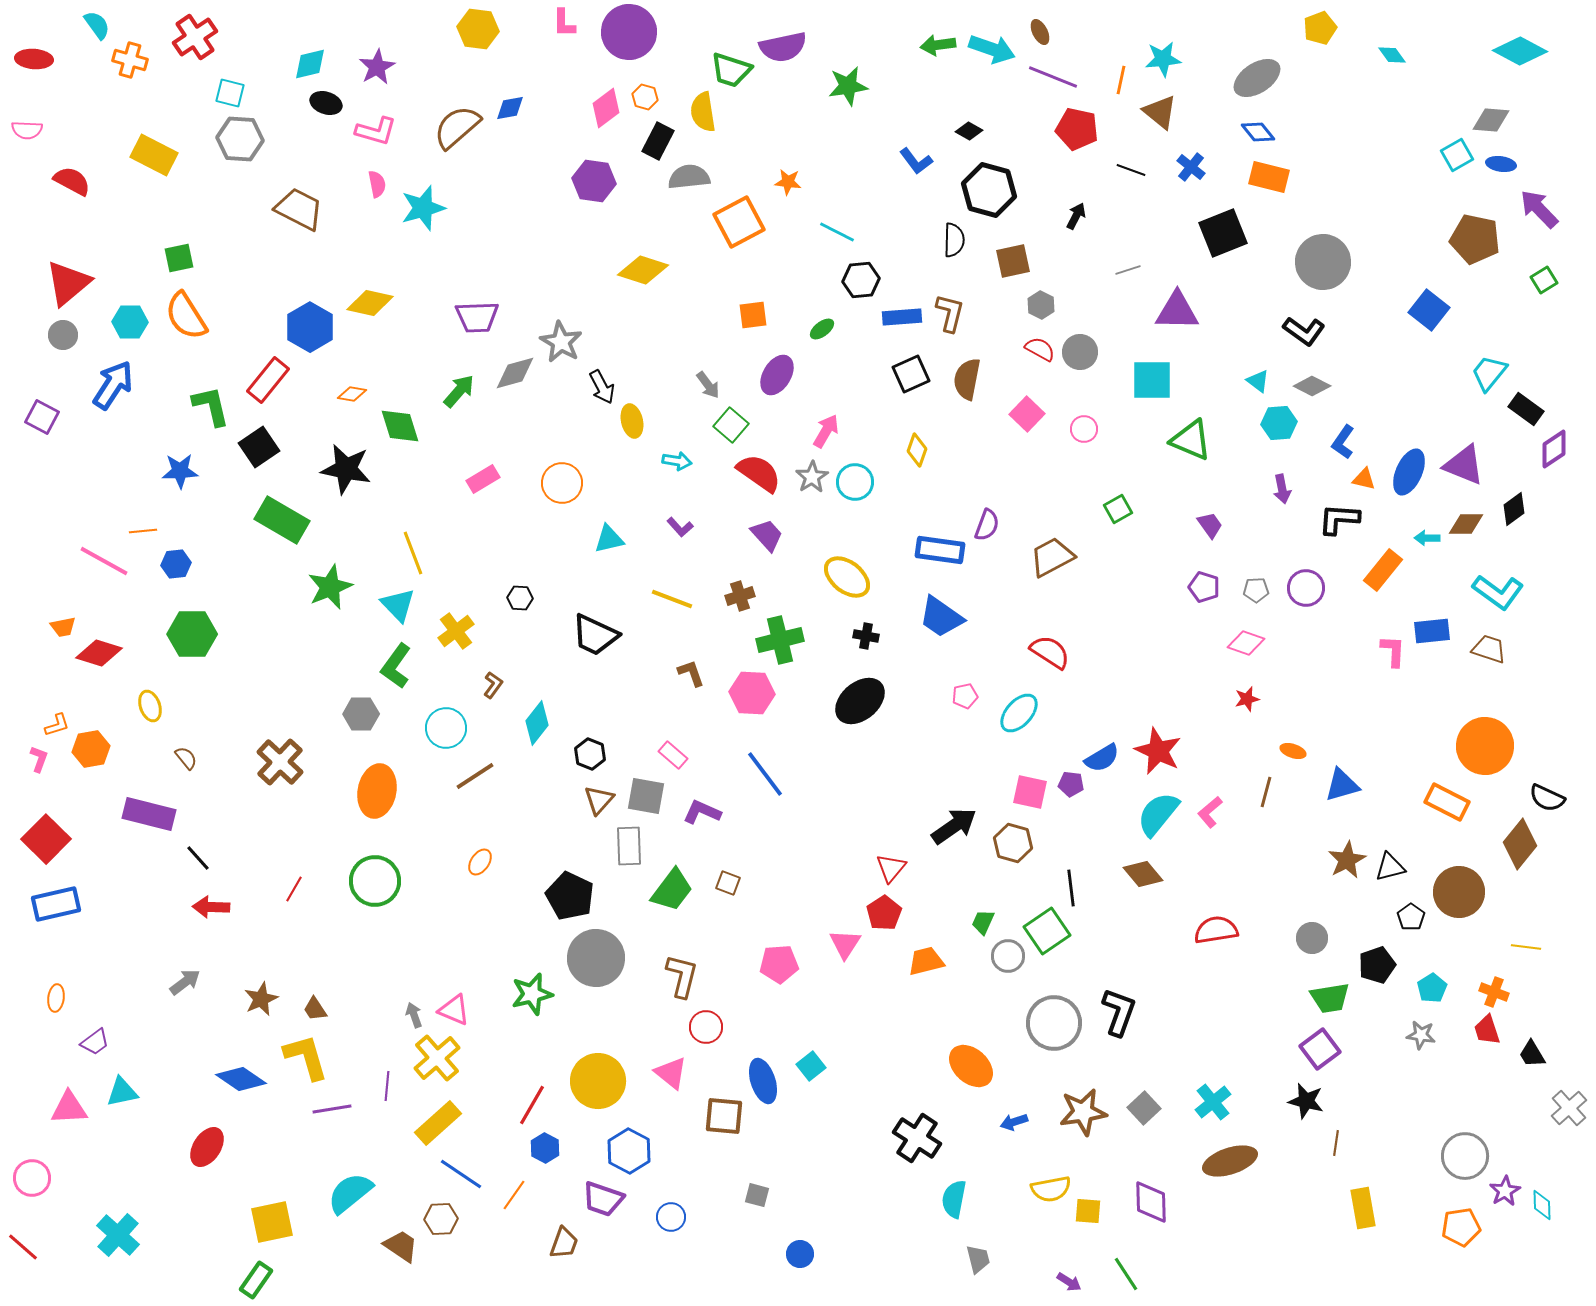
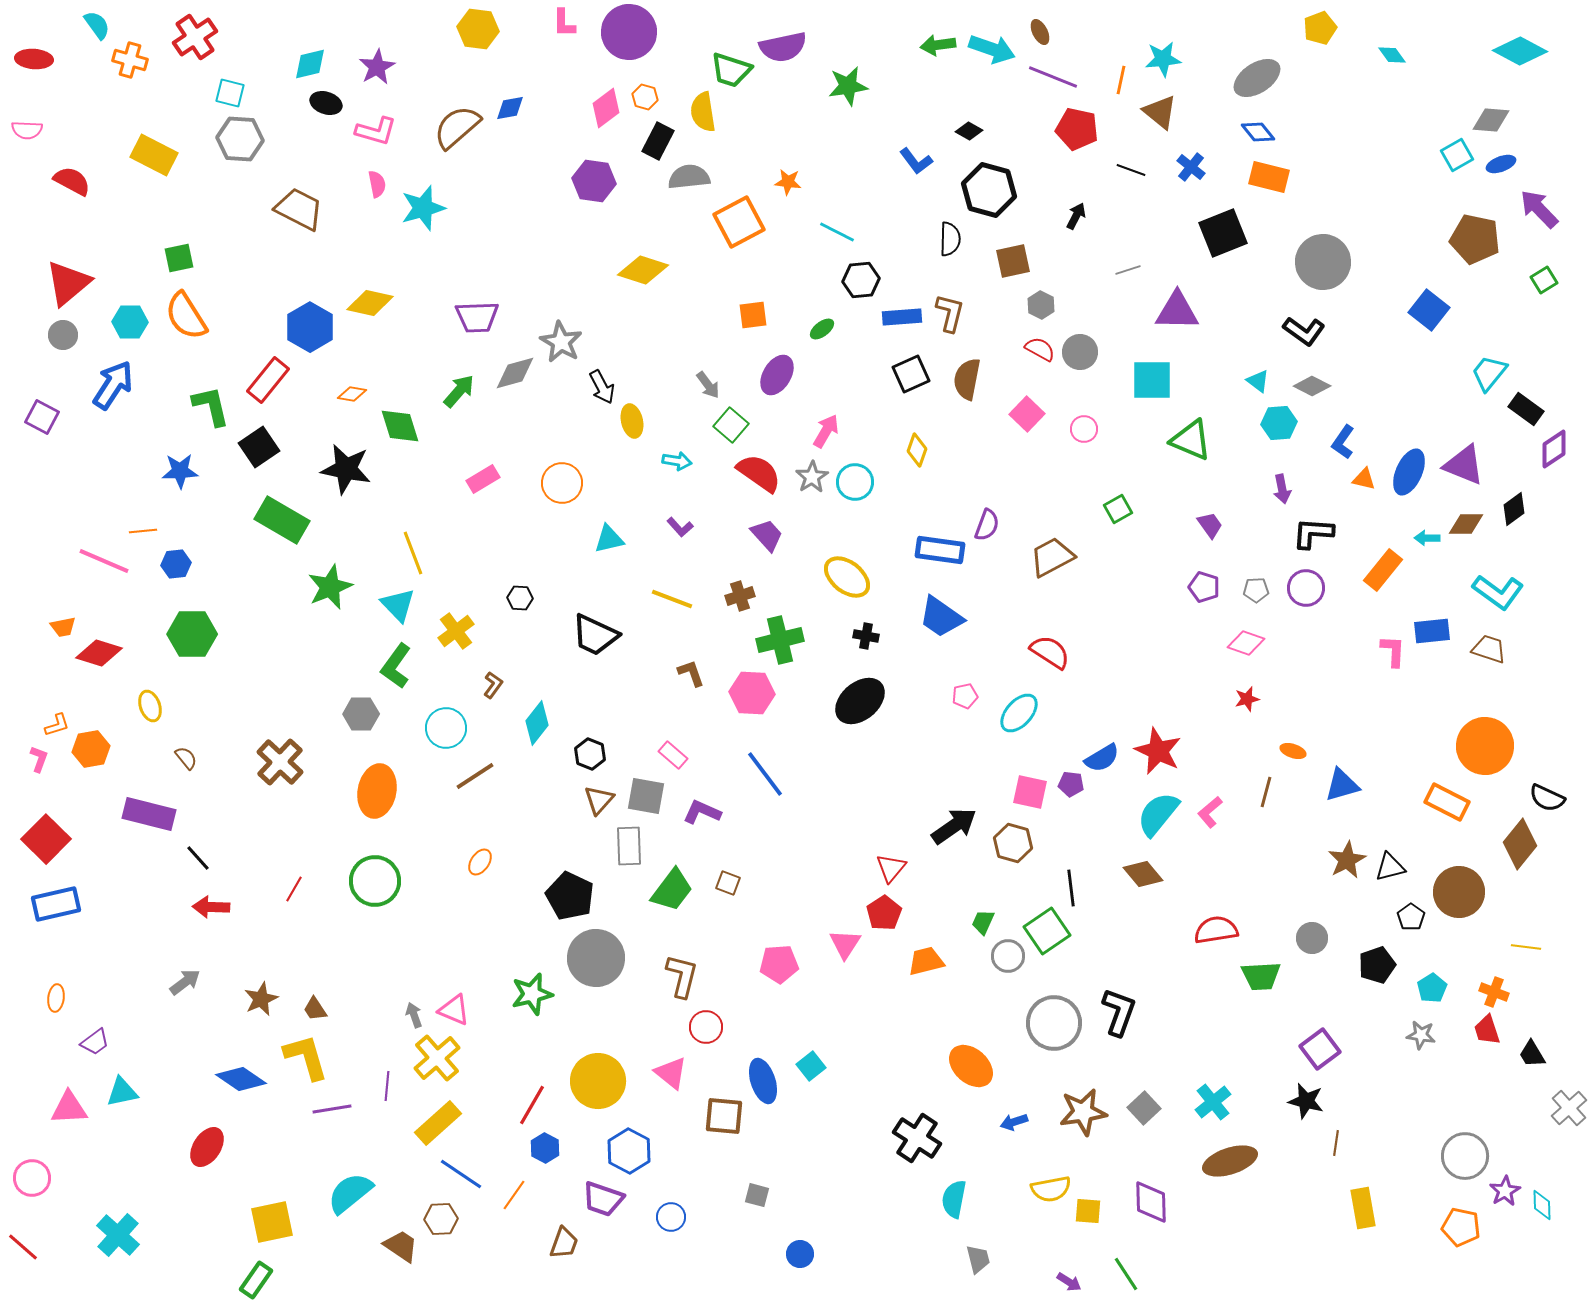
blue ellipse at (1501, 164): rotated 28 degrees counterclockwise
black semicircle at (954, 240): moved 4 px left, 1 px up
black L-shape at (1339, 519): moved 26 px left, 14 px down
pink line at (104, 561): rotated 6 degrees counterclockwise
green trapezoid at (1330, 998): moved 69 px left, 22 px up; rotated 6 degrees clockwise
orange pentagon at (1461, 1227): rotated 21 degrees clockwise
